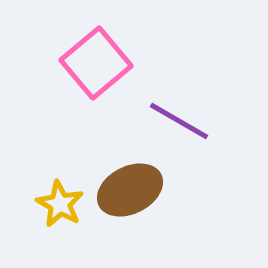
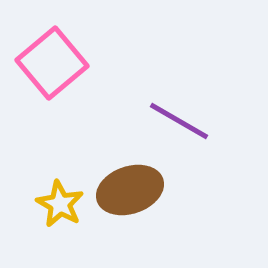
pink square: moved 44 px left
brown ellipse: rotated 8 degrees clockwise
